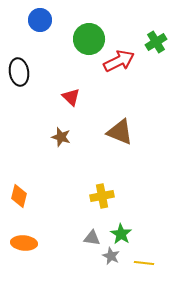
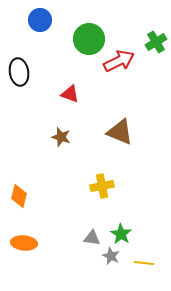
red triangle: moved 1 px left, 3 px up; rotated 24 degrees counterclockwise
yellow cross: moved 10 px up
